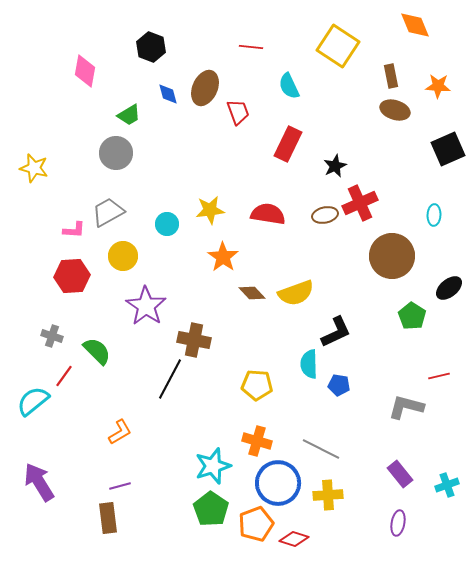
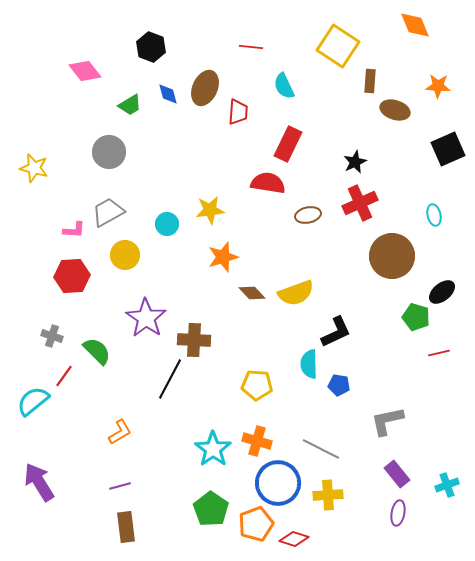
pink diamond at (85, 71): rotated 48 degrees counterclockwise
brown rectangle at (391, 76): moved 21 px left, 5 px down; rotated 15 degrees clockwise
cyan semicircle at (289, 86): moved 5 px left
red trapezoid at (238, 112): rotated 24 degrees clockwise
green trapezoid at (129, 115): moved 1 px right, 10 px up
gray circle at (116, 153): moved 7 px left, 1 px up
black star at (335, 166): moved 20 px right, 4 px up
red semicircle at (268, 214): moved 31 px up
brown ellipse at (325, 215): moved 17 px left
cyan ellipse at (434, 215): rotated 15 degrees counterclockwise
yellow circle at (123, 256): moved 2 px right, 1 px up
orange star at (223, 257): rotated 20 degrees clockwise
black ellipse at (449, 288): moved 7 px left, 4 px down
purple star at (146, 306): moved 12 px down
green pentagon at (412, 316): moved 4 px right, 1 px down; rotated 16 degrees counterclockwise
brown cross at (194, 340): rotated 8 degrees counterclockwise
red line at (439, 376): moved 23 px up
gray L-shape at (406, 407): moved 19 px left, 14 px down; rotated 27 degrees counterclockwise
cyan star at (213, 466): moved 17 px up; rotated 18 degrees counterclockwise
purple rectangle at (400, 474): moved 3 px left
brown rectangle at (108, 518): moved 18 px right, 9 px down
purple ellipse at (398, 523): moved 10 px up
